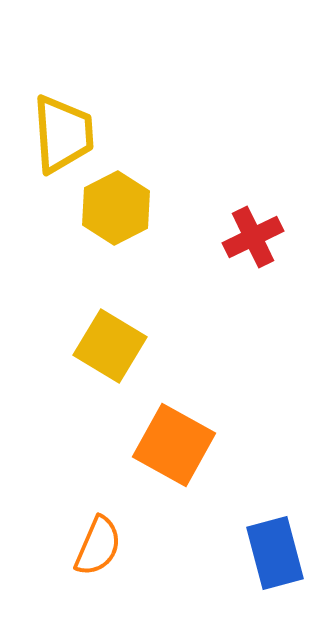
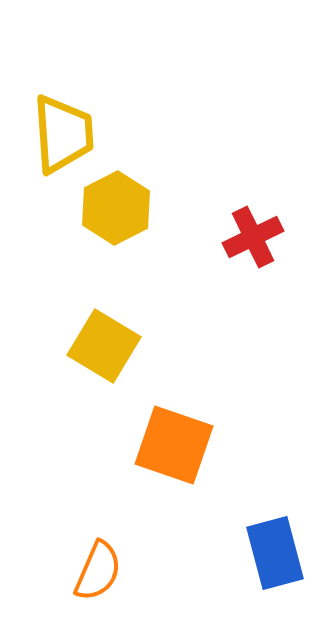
yellow square: moved 6 px left
orange square: rotated 10 degrees counterclockwise
orange semicircle: moved 25 px down
